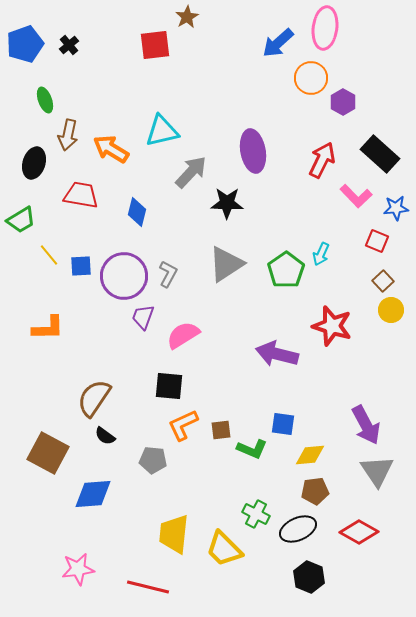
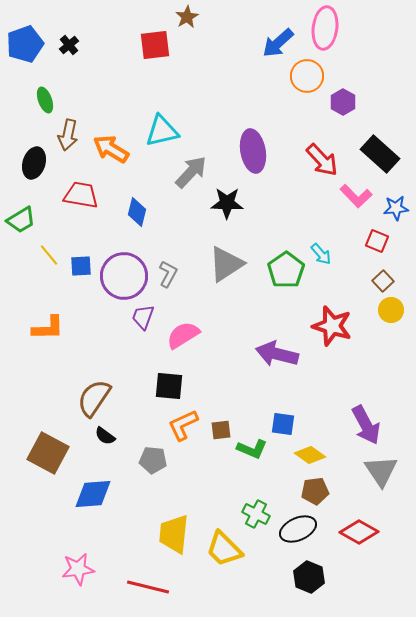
orange circle at (311, 78): moved 4 px left, 2 px up
red arrow at (322, 160): rotated 111 degrees clockwise
cyan arrow at (321, 254): rotated 65 degrees counterclockwise
yellow diamond at (310, 455): rotated 40 degrees clockwise
gray triangle at (377, 471): moved 4 px right
